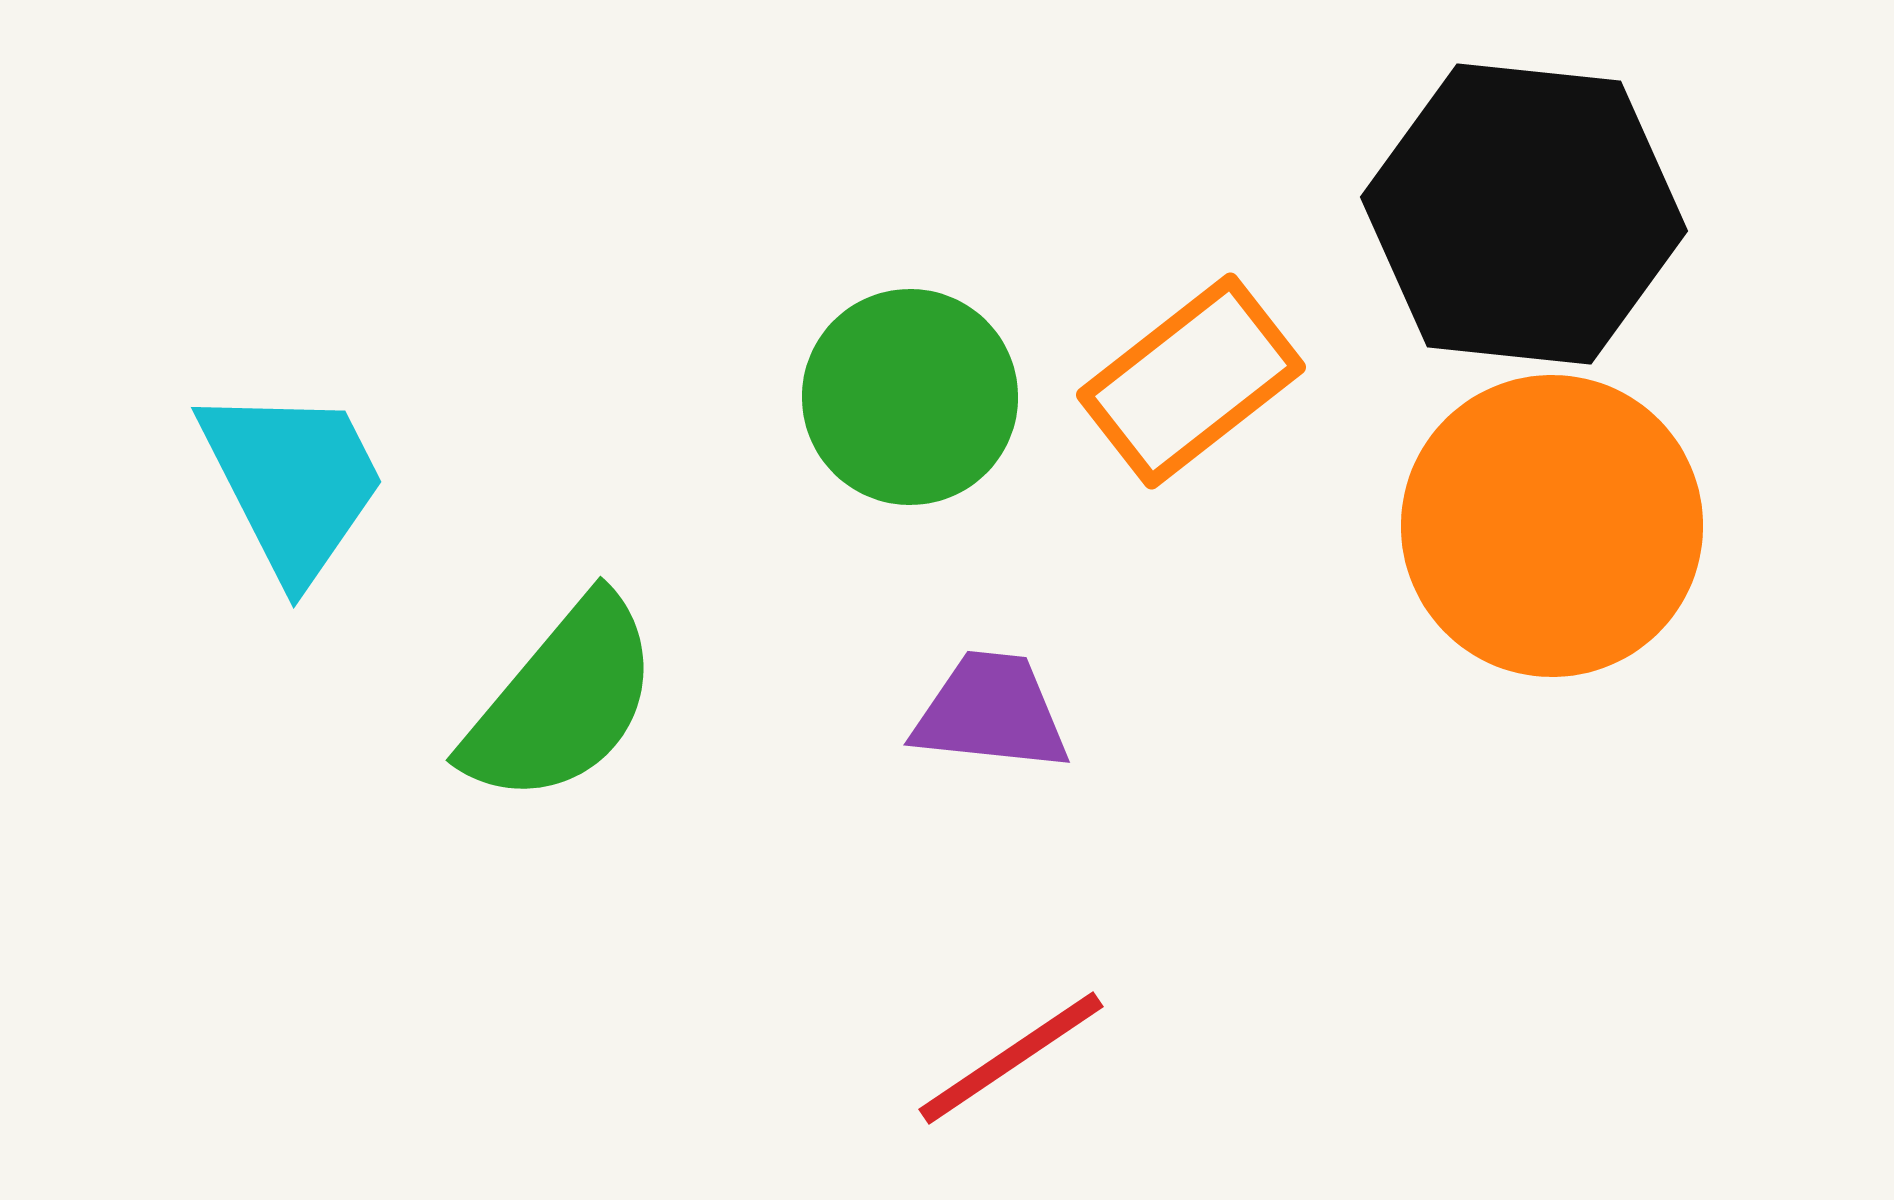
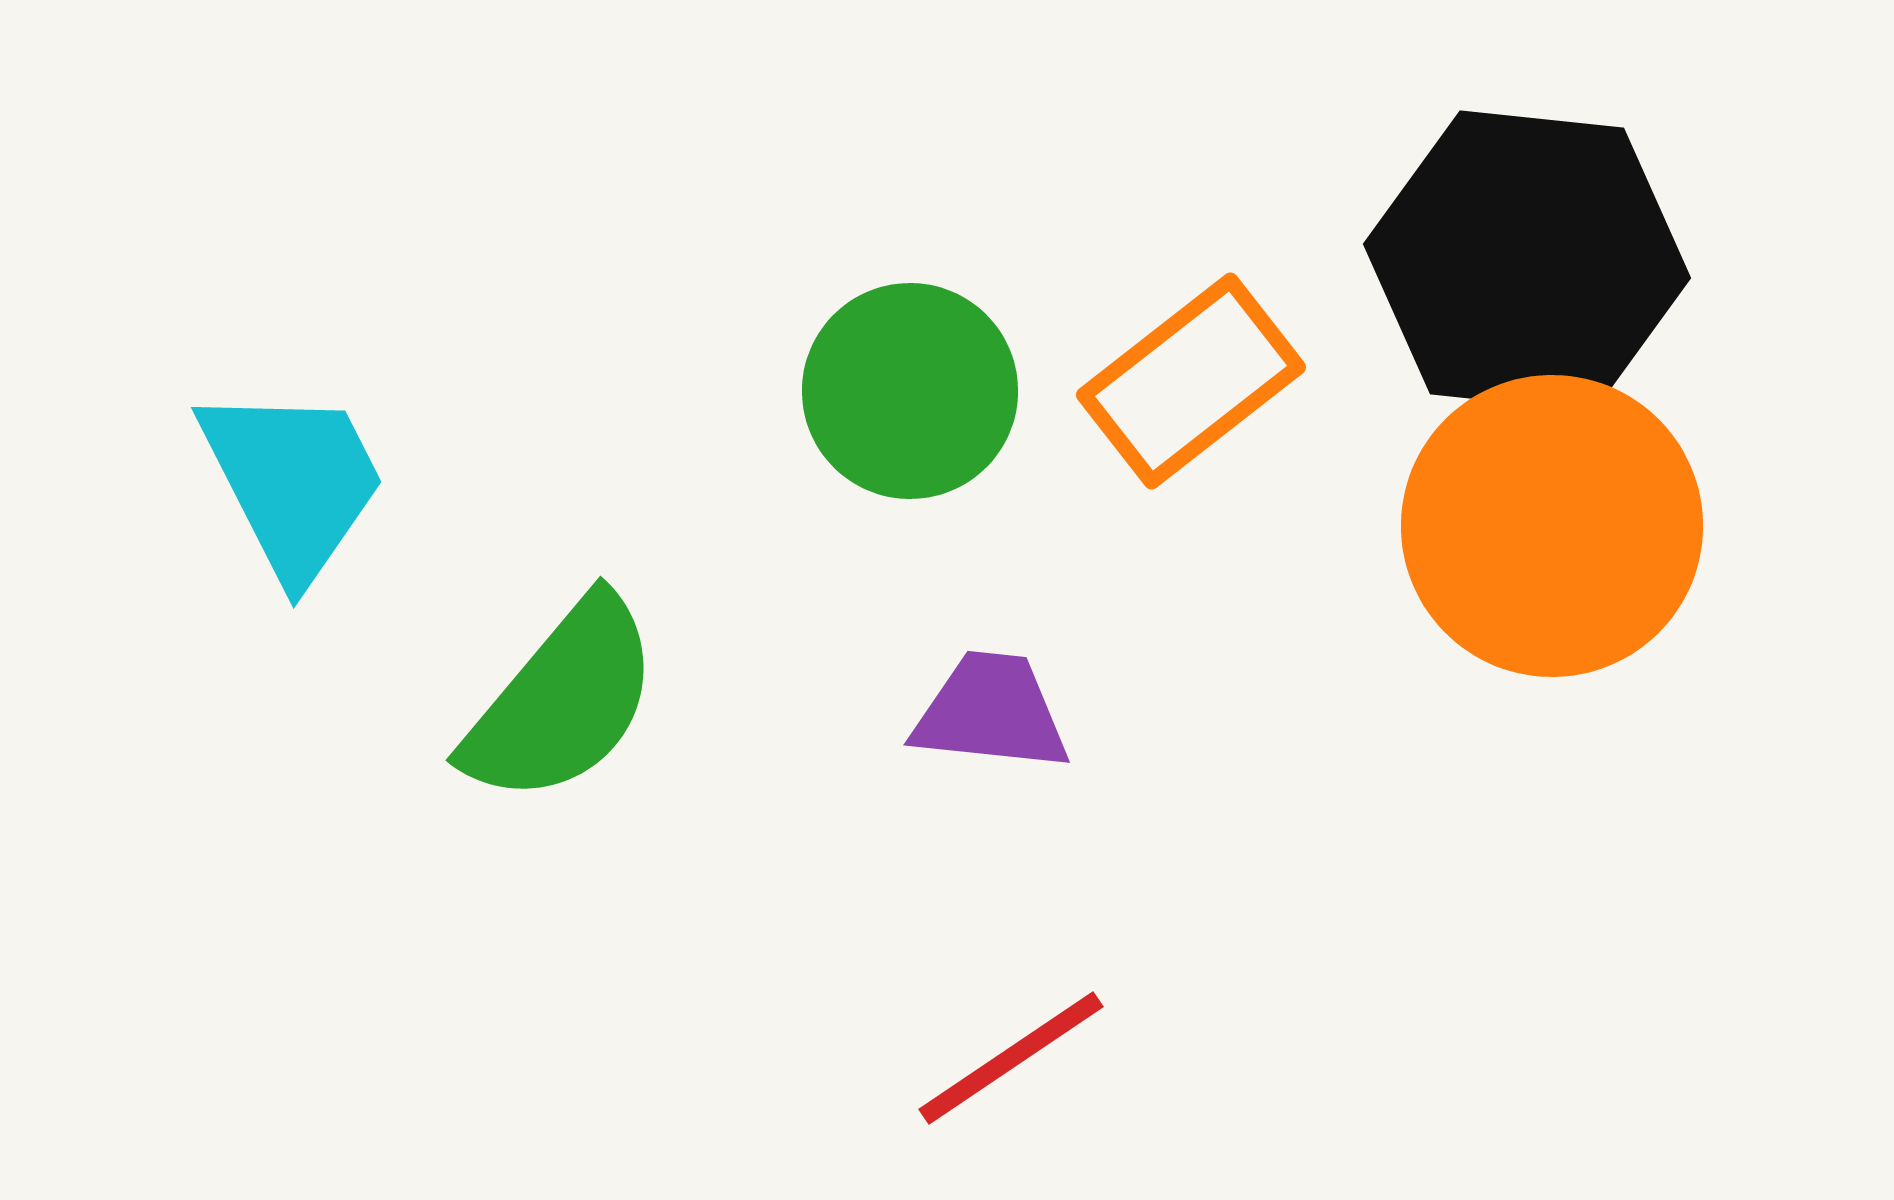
black hexagon: moved 3 px right, 47 px down
green circle: moved 6 px up
